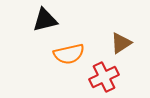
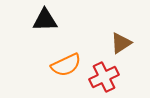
black triangle: rotated 12 degrees clockwise
orange semicircle: moved 3 px left, 11 px down; rotated 12 degrees counterclockwise
